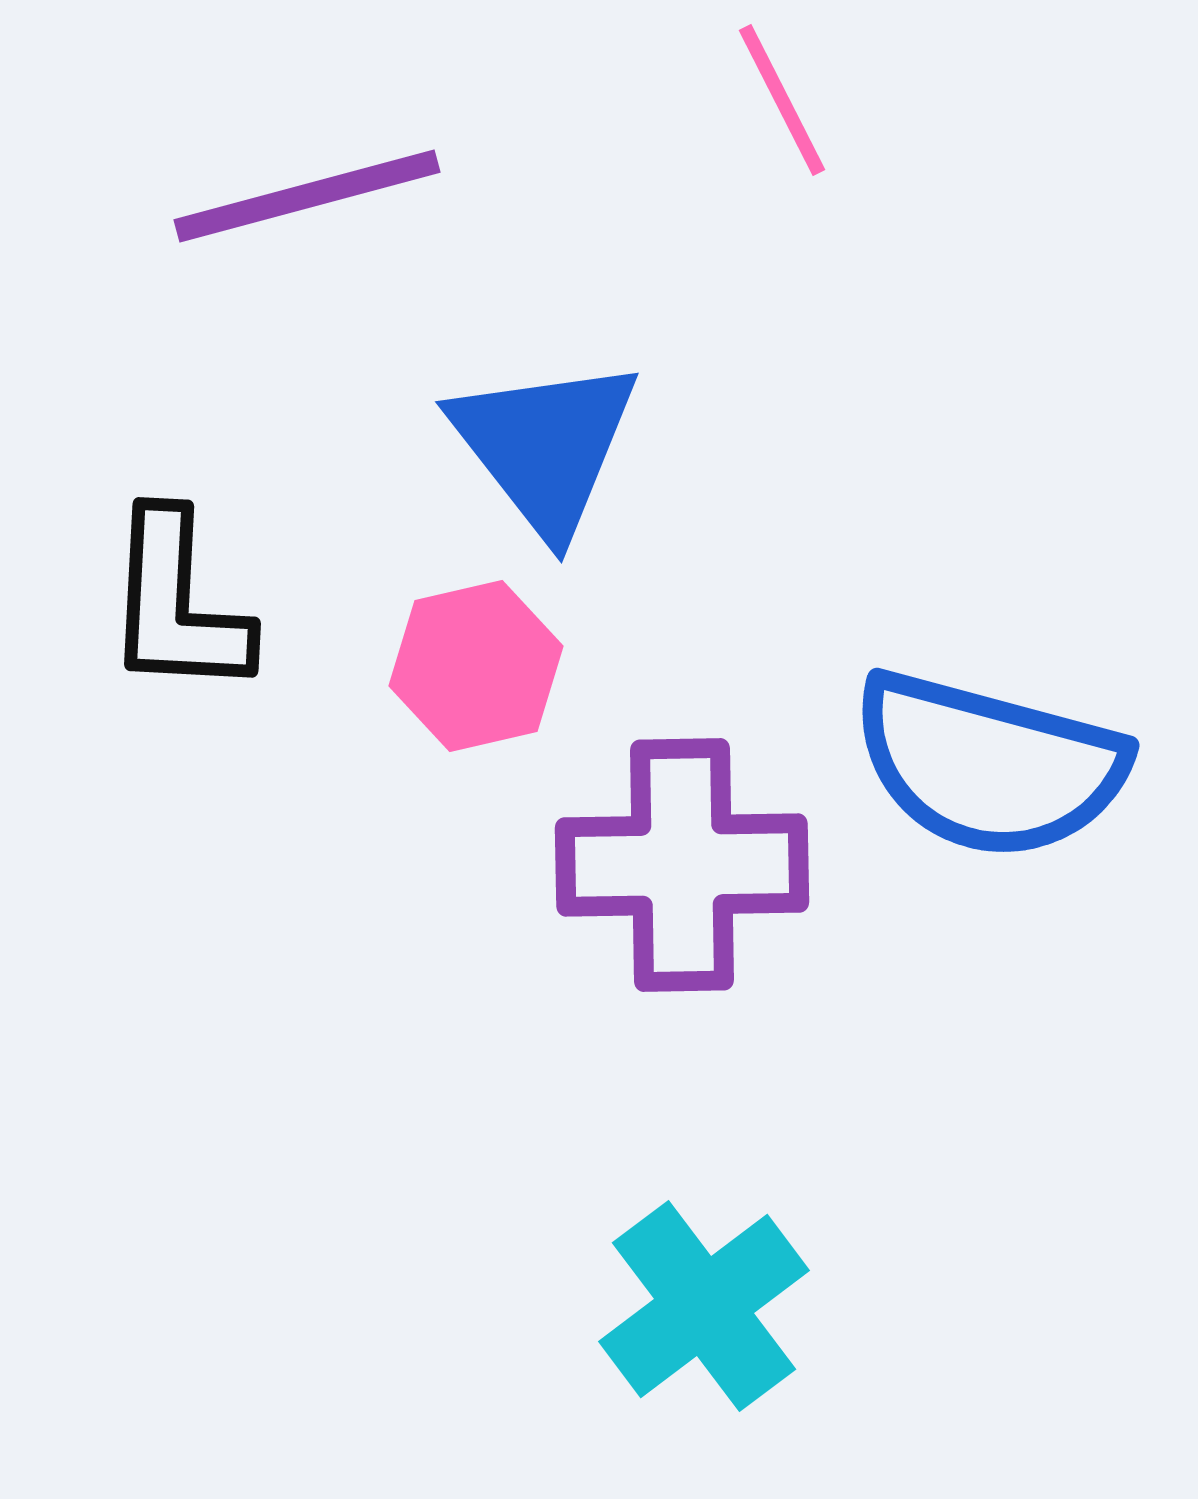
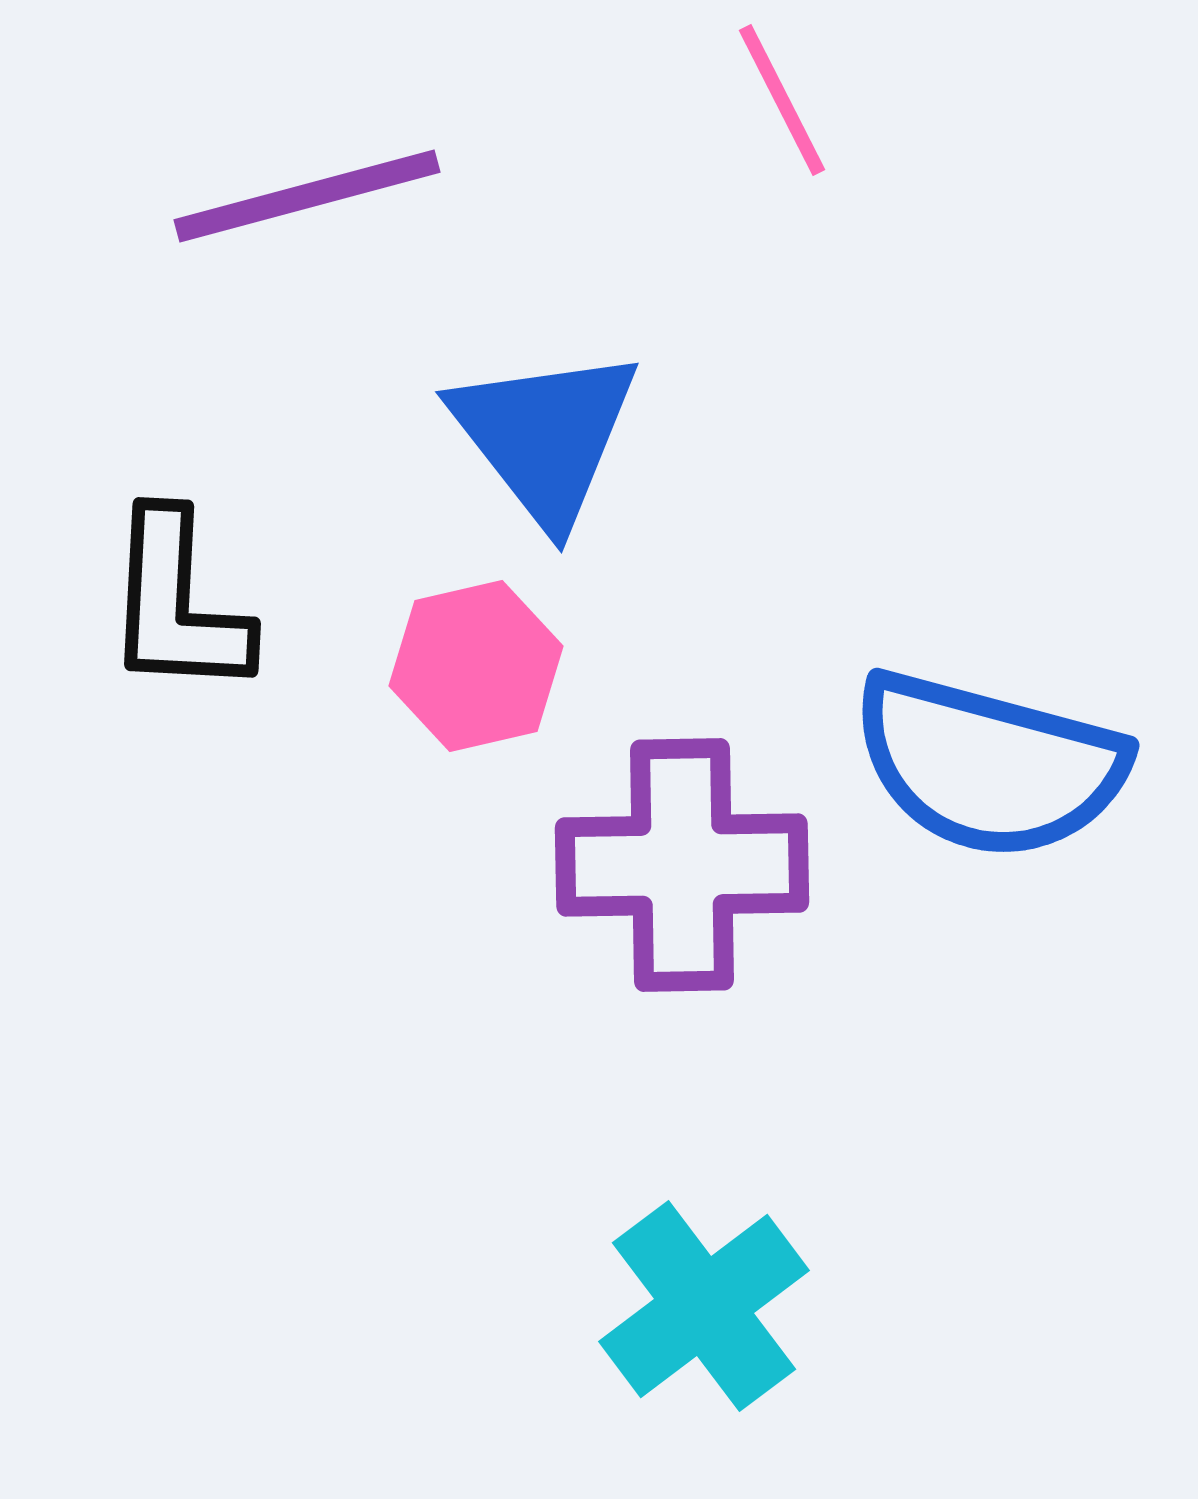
blue triangle: moved 10 px up
